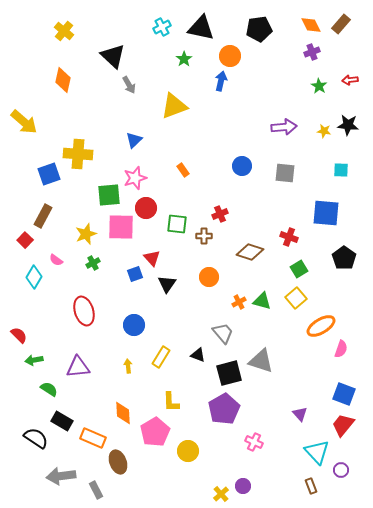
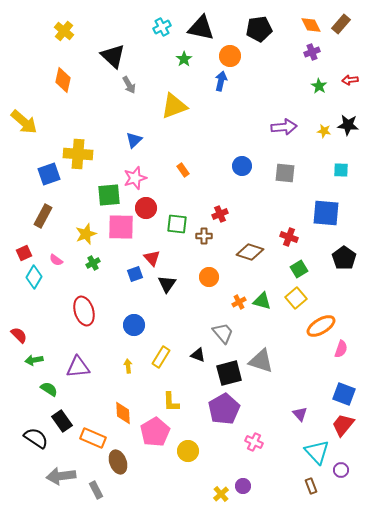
red square at (25, 240): moved 1 px left, 13 px down; rotated 21 degrees clockwise
black rectangle at (62, 421): rotated 25 degrees clockwise
